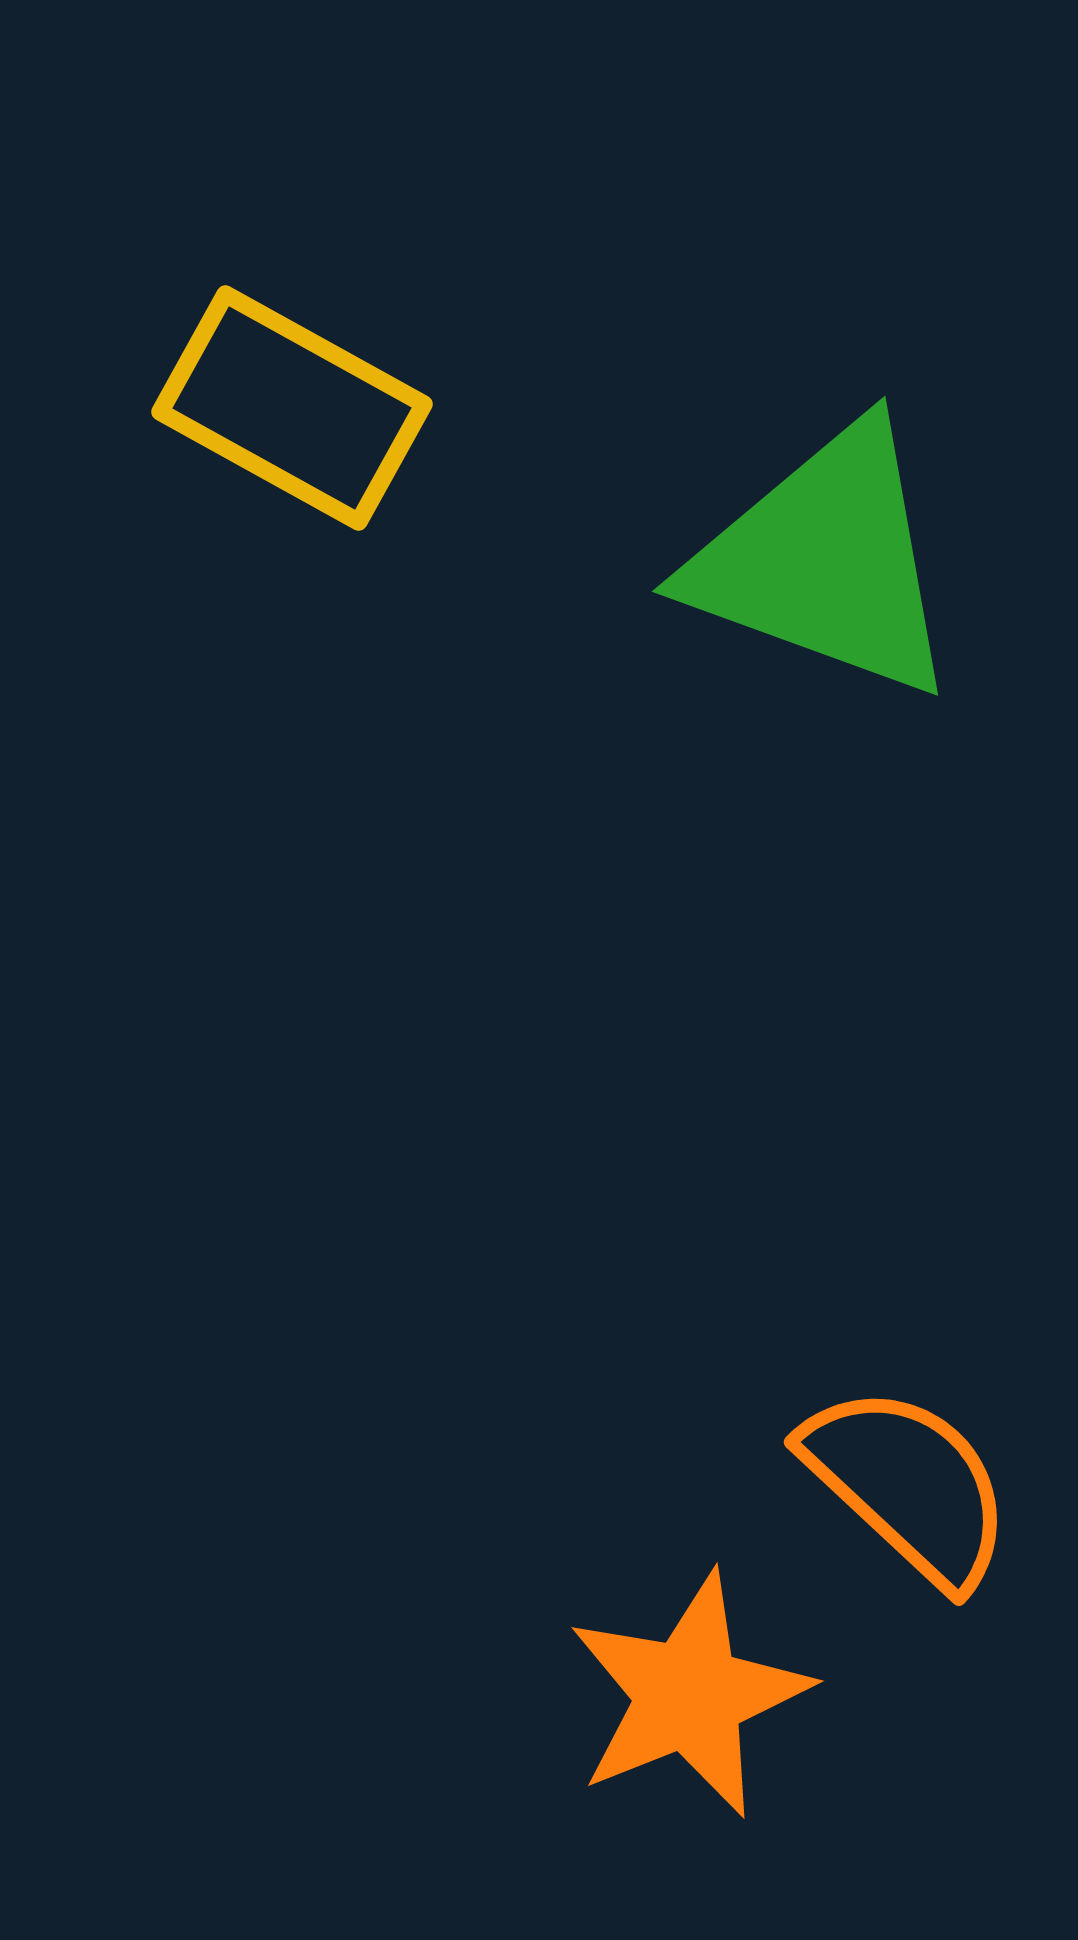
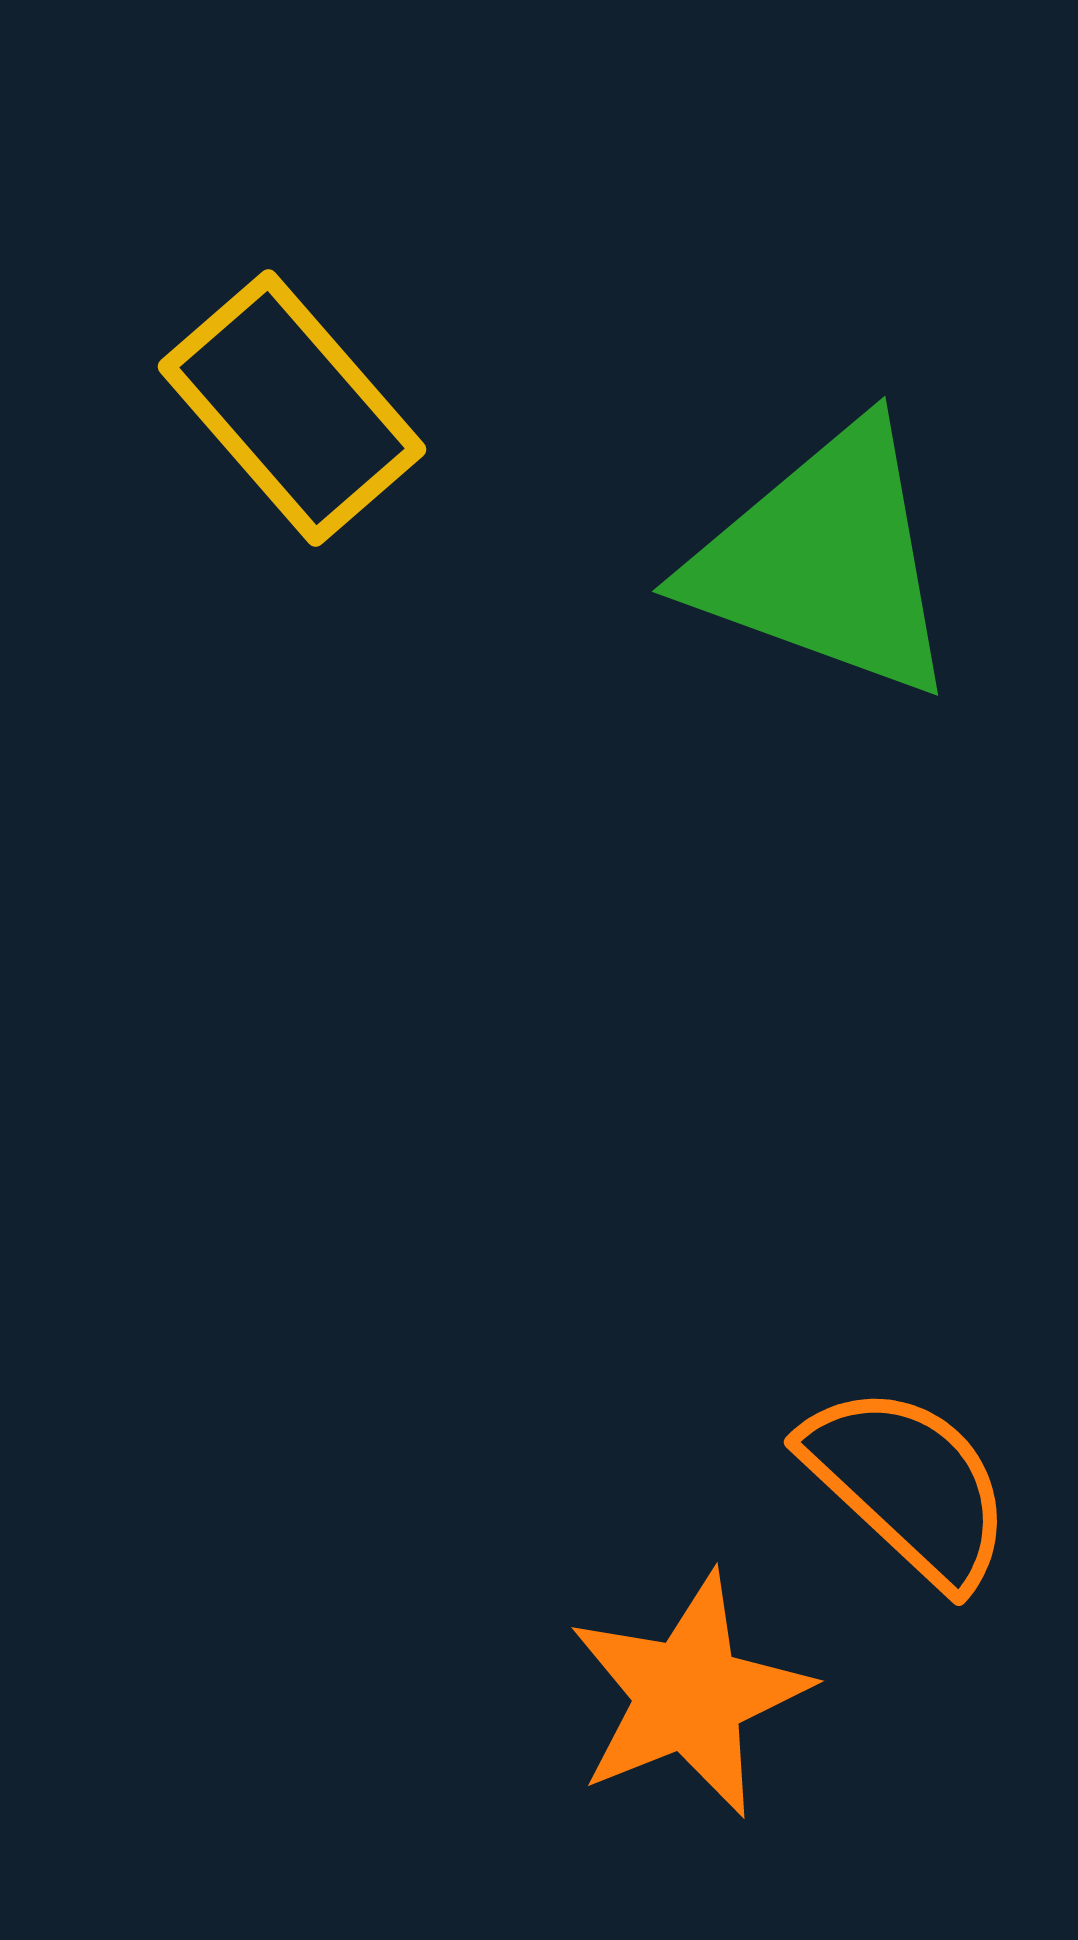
yellow rectangle: rotated 20 degrees clockwise
